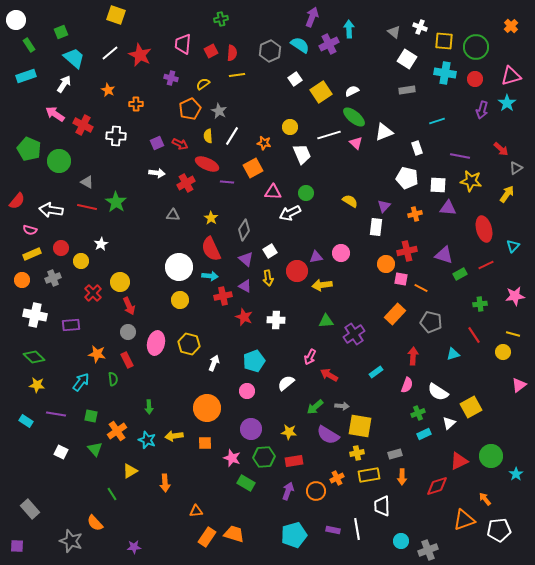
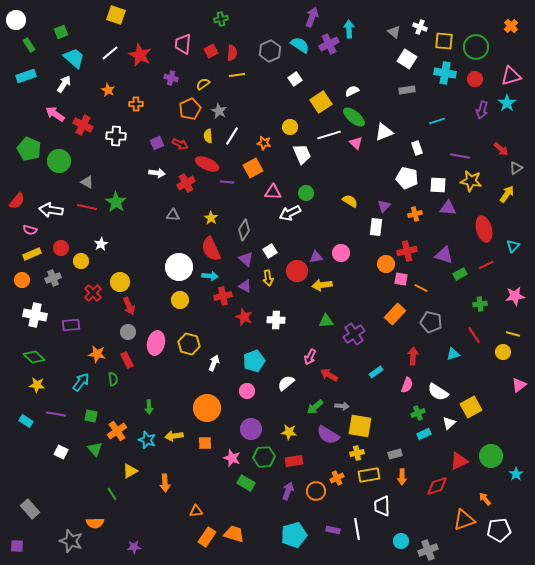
yellow square at (321, 92): moved 10 px down
orange semicircle at (95, 523): rotated 48 degrees counterclockwise
